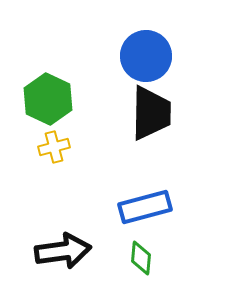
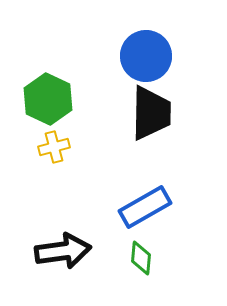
blue rectangle: rotated 15 degrees counterclockwise
